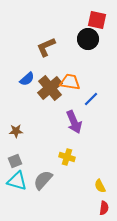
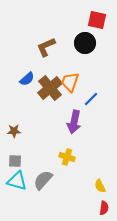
black circle: moved 3 px left, 4 px down
orange trapezoid: rotated 80 degrees counterclockwise
purple arrow: rotated 35 degrees clockwise
brown star: moved 2 px left
gray square: rotated 24 degrees clockwise
